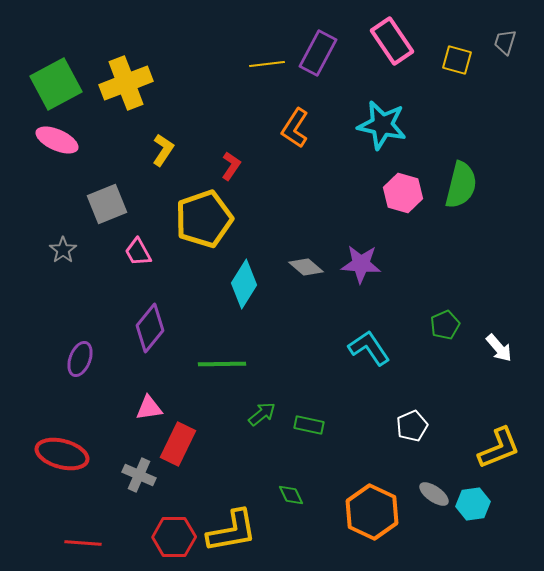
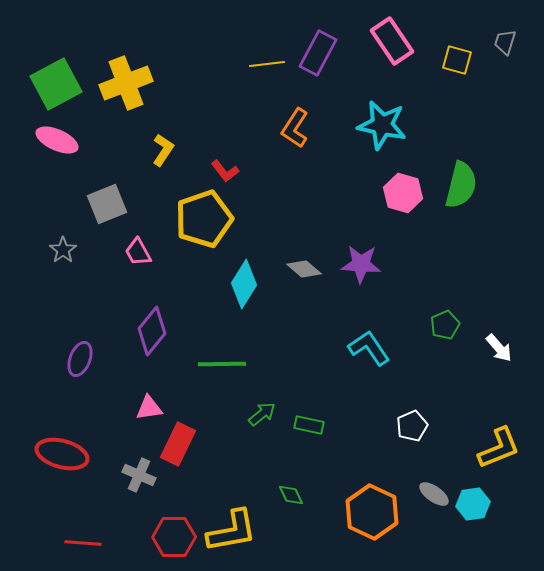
red L-shape at (231, 166): moved 6 px left, 5 px down; rotated 108 degrees clockwise
gray diamond at (306, 267): moved 2 px left, 2 px down
purple diamond at (150, 328): moved 2 px right, 3 px down
